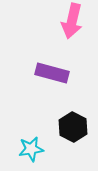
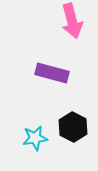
pink arrow: rotated 28 degrees counterclockwise
cyan star: moved 4 px right, 11 px up
